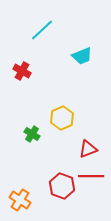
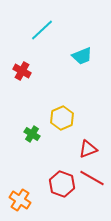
red line: moved 1 px right, 2 px down; rotated 30 degrees clockwise
red hexagon: moved 2 px up
